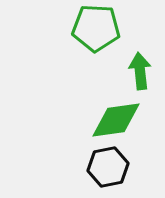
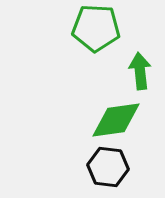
black hexagon: rotated 18 degrees clockwise
